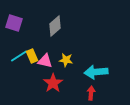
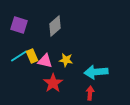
purple square: moved 5 px right, 2 px down
red arrow: moved 1 px left
